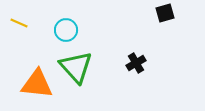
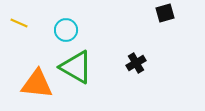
green triangle: rotated 18 degrees counterclockwise
